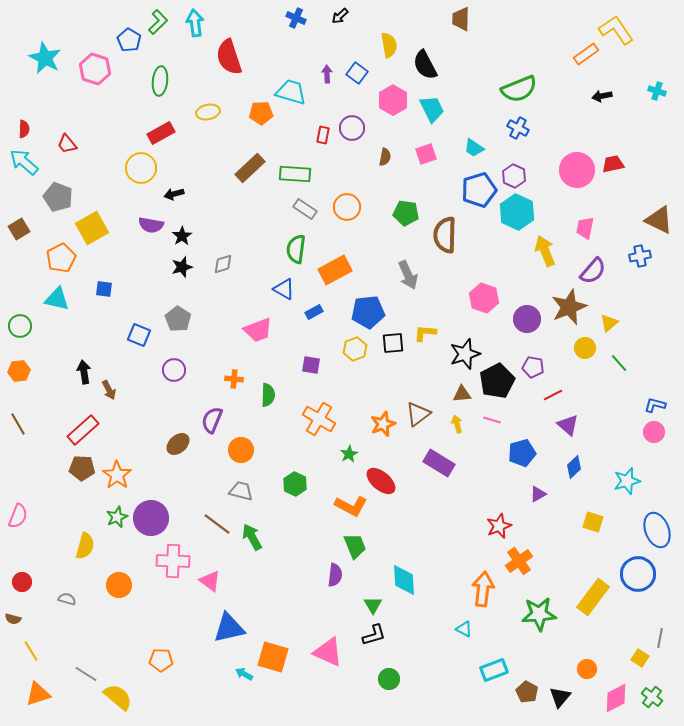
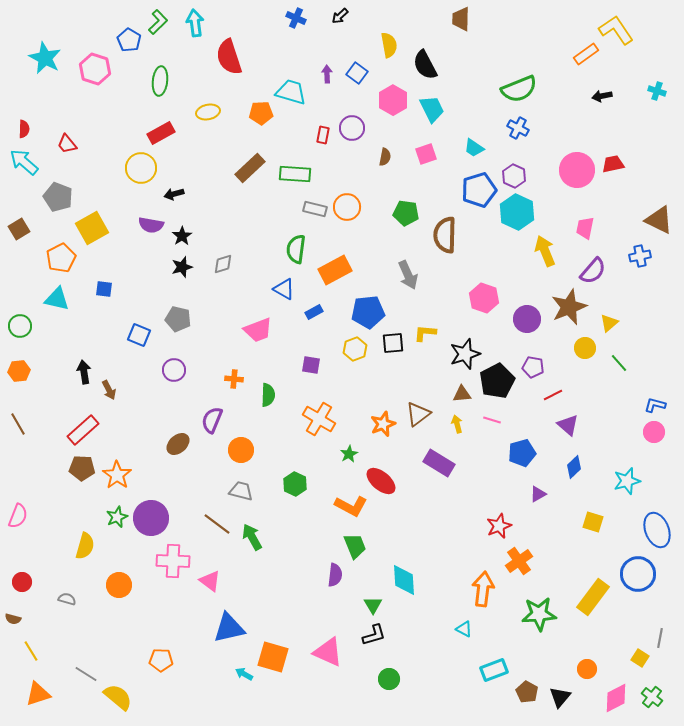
gray rectangle at (305, 209): moved 10 px right; rotated 20 degrees counterclockwise
gray pentagon at (178, 319): rotated 20 degrees counterclockwise
